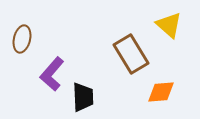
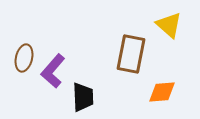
brown ellipse: moved 2 px right, 19 px down
brown rectangle: rotated 42 degrees clockwise
purple L-shape: moved 1 px right, 3 px up
orange diamond: moved 1 px right
